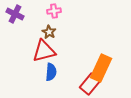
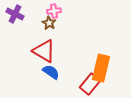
brown star: moved 9 px up
red triangle: rotated 45 degrees clockwise
orange rectangle: rotated 12 degrees counterclockwise
blue semicircle: rotated 60 degrees counterclockwise
